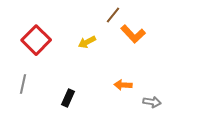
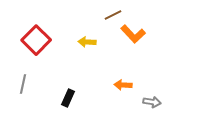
brown line: rotated 24 degrees clockwise
yellow arrow: rotated 30 degrees clockwise
